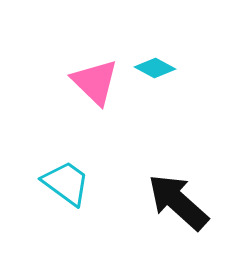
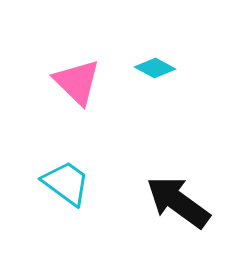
pink triangle: moved 18 px left
black arrow: rotated 6 degrees counterclockwise
